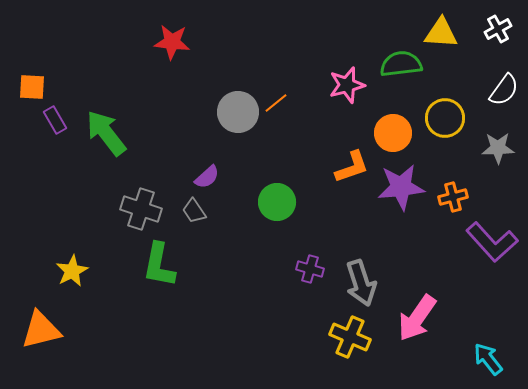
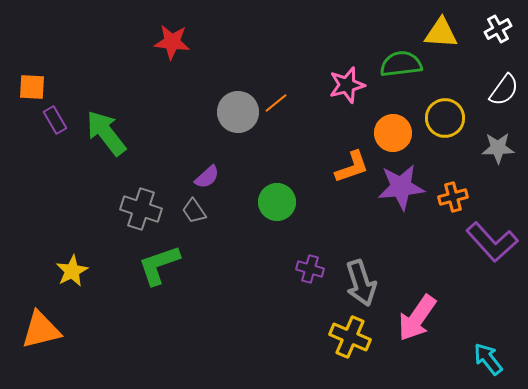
green L-shape: rotated 60 degrees clockwise
